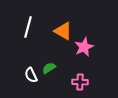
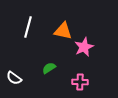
orange triangle: rotated 18 degrees counterclockwise
white semicircle: moved 17 px left, 3 px down; rotated 28 degrees counterclockwise
